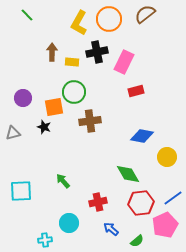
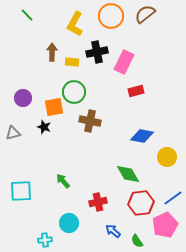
orange circle: moved 2 px right, 3 px up
yellow L-shape: moved 4 px left, 1 px down
brown cross: rotated 20 degrees clockwise
blue arrow: moved 2 px right, 2 px down
green semicircle: rotated 96 degrees clockwise
